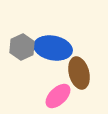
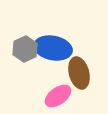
gray hexagon: moved 3 px right, 2 px down
pink ellipse: rotated 8 degrees clockwise
